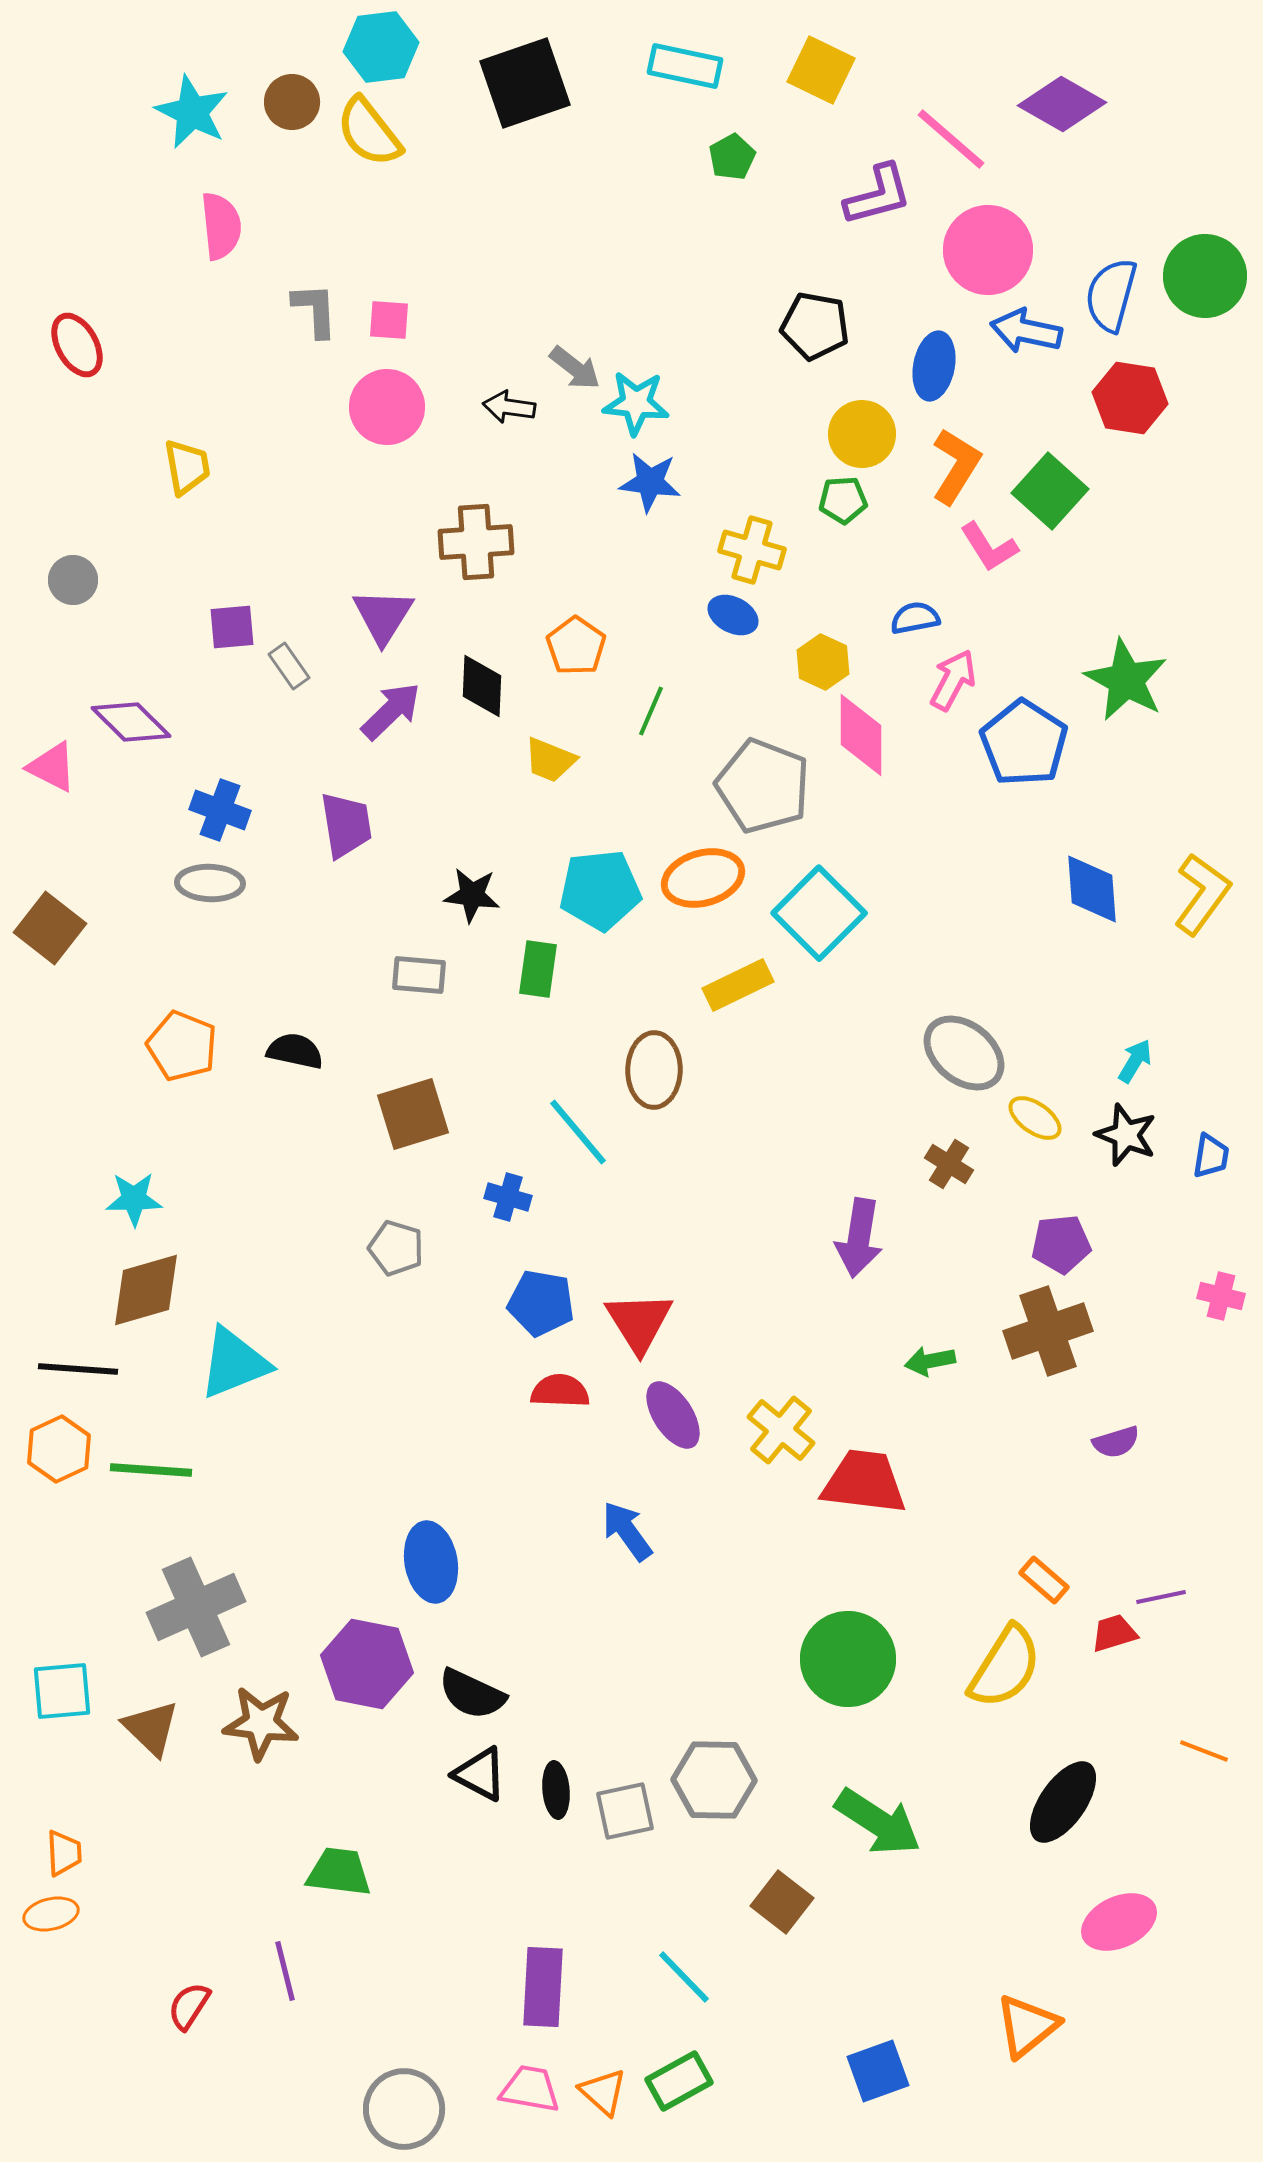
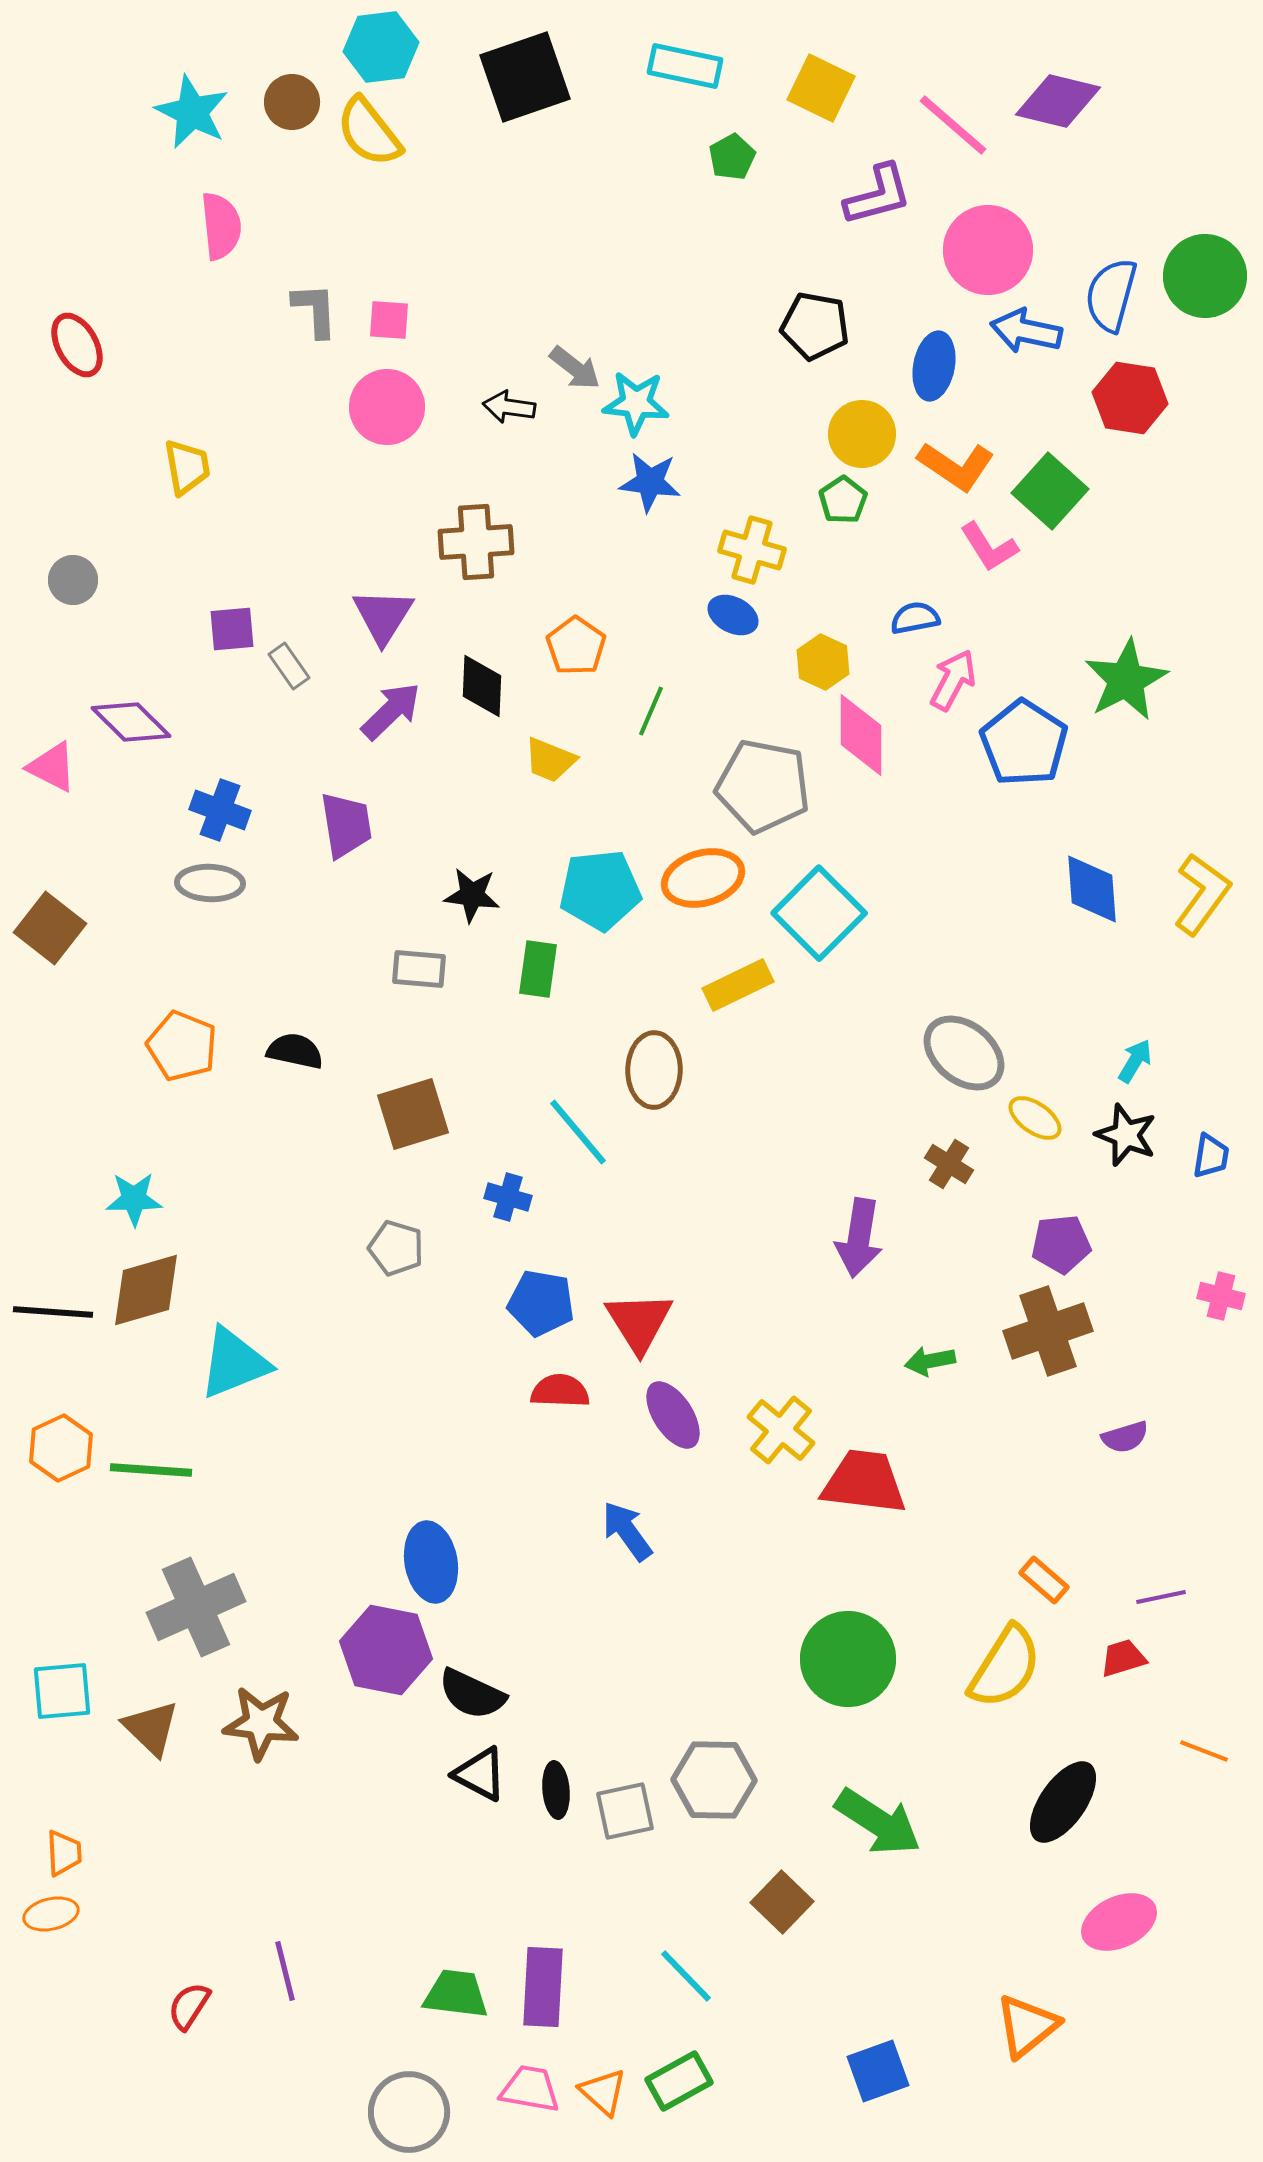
yellow square at (821, 70): moved 18 px down
black square at (525, 83): moved 6 px up
purple diamond at (1062, 104): moved 4 px left, 3 px up; rotated 16 degrees counterclockwise
pink line at (951, 139): moved 2 px right, 14 px up
orange L-shape at (956, 466): rotated 92 degrees clockwise
green pentagon at (843, 500): rotated 30 degrees counterclockwise
purple square at (232, 627): moved 2 px down
green star at (1126, 680): rotated 16 degrees clockwise
gray pentagon at (763, 786): rotated 10 degrees counterclockwise
gray rectangle at (419, 975): moved 6 px up
black line at (78, 1369): moved 25 px left, 57 px up
purple semicircle at (1116, 1442): moved 9 px right, 5 px up
orange hexagon at (59, 1449): moved 2 px right, 1 px up
red trapezoid at (1114, 1633): moved 9 px right, 25 px down
purple hexagon at (367, 1664): moved 19 px right, 14 px up
green trapezoid at (339, 1872): moved 117 px right, 122 px down
brown square at (782, 1902): rotated 6 degrees clockwise
cyan line at (684, 1977): moved 2 px right, 1 px up
gray circle at (404, 2109): moved 5 px right, 3 px down
